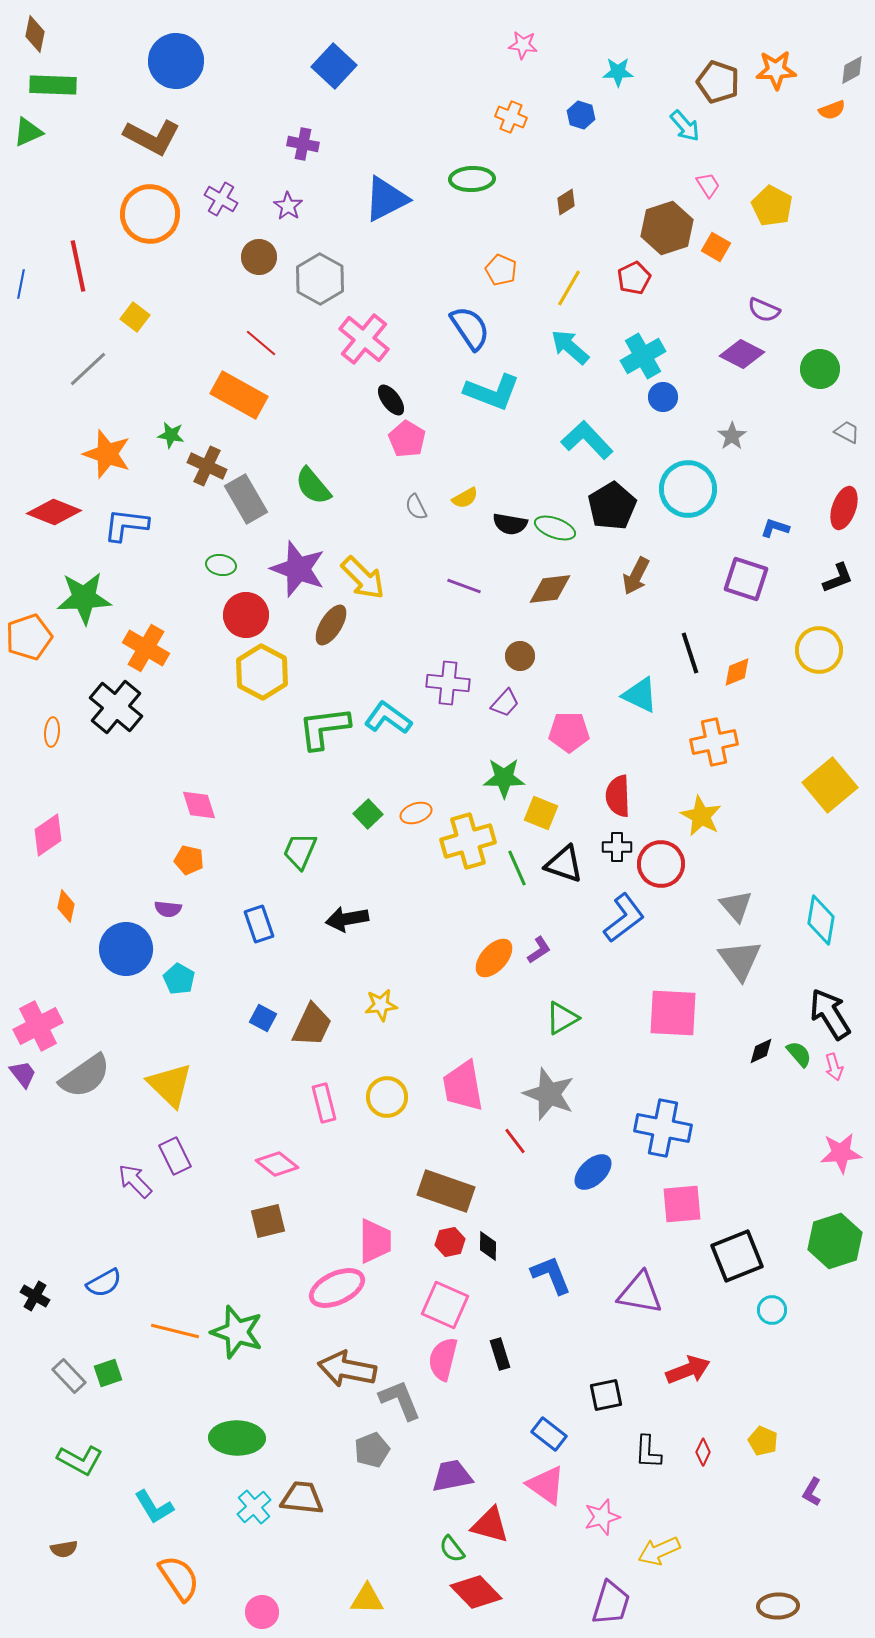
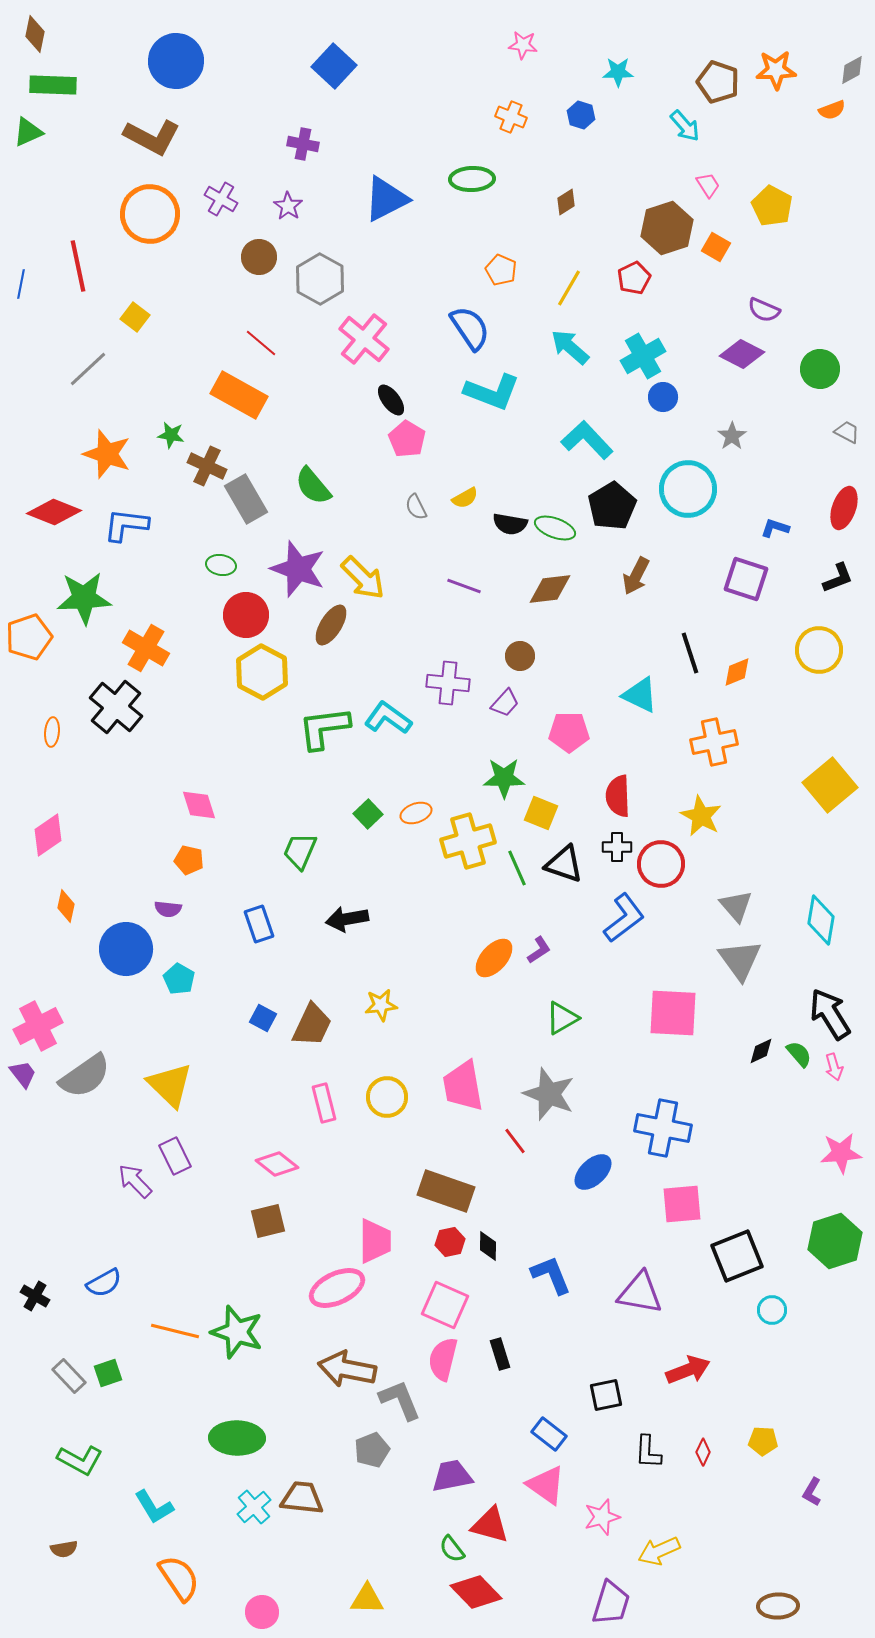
yellow pentagon at (763, 1441): rotated 20 degrees counterclockwise
